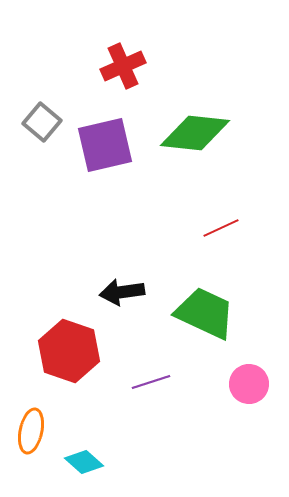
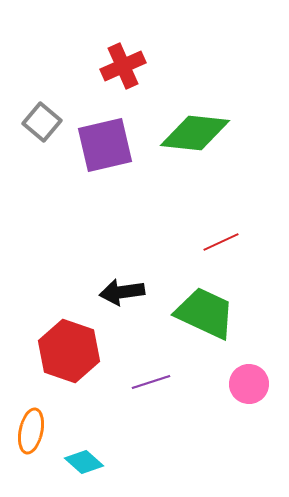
red line: moved 14 px down
